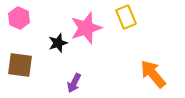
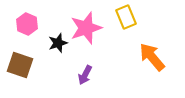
pink hexagon: moved 8 px right, 6 px down
brown square: rotated 12 degrees clockwise
orange arrow: moved 1 px left, 17 px up
purple arrow: moved 11 px right, 8 px up
